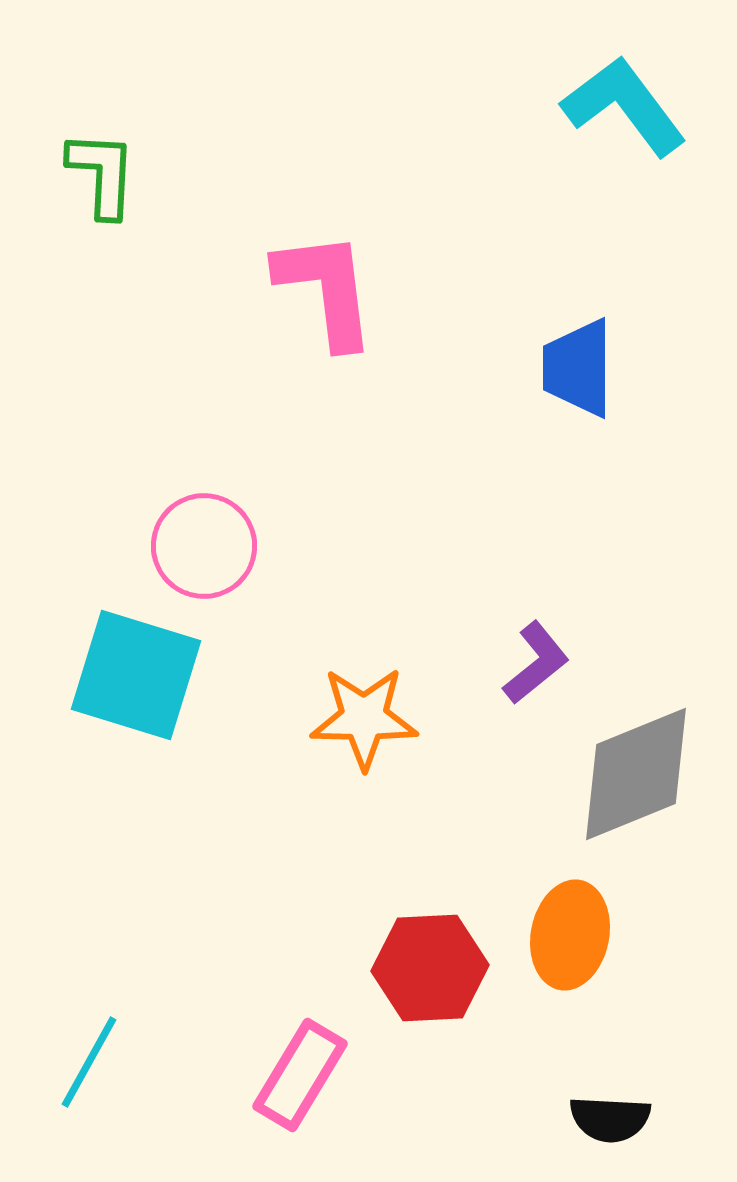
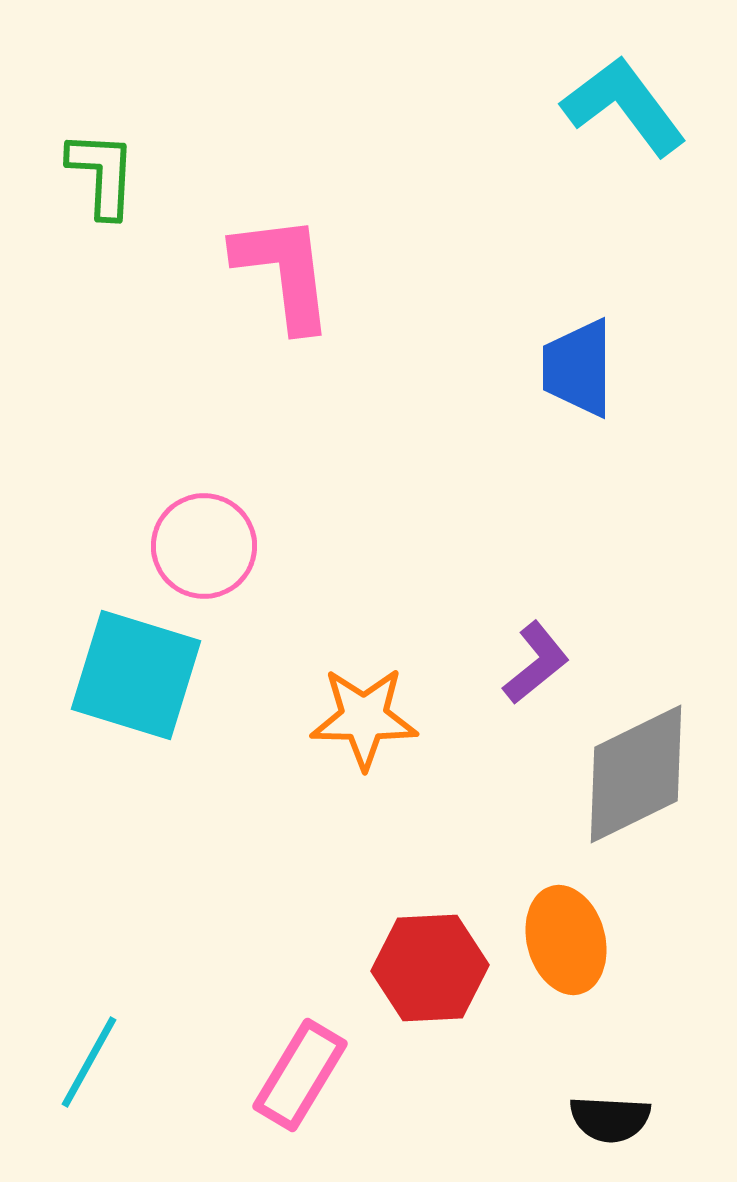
pink L-shape: moved 42 px left, 17 px up
gray diamond: rotated 4 degrees counterclockwise
orange ellipse: moved 4 px left, 5 px down; rotated 26 degrees counterclockwise
